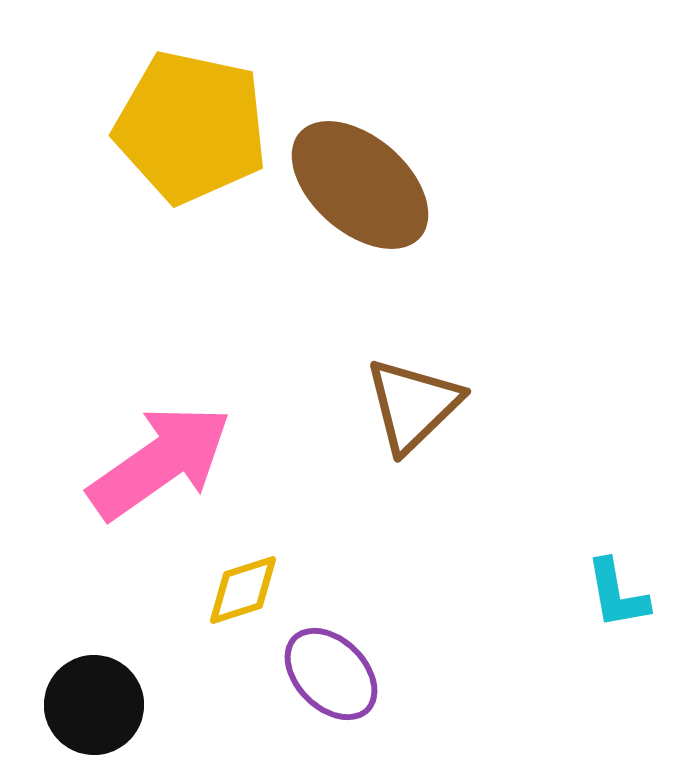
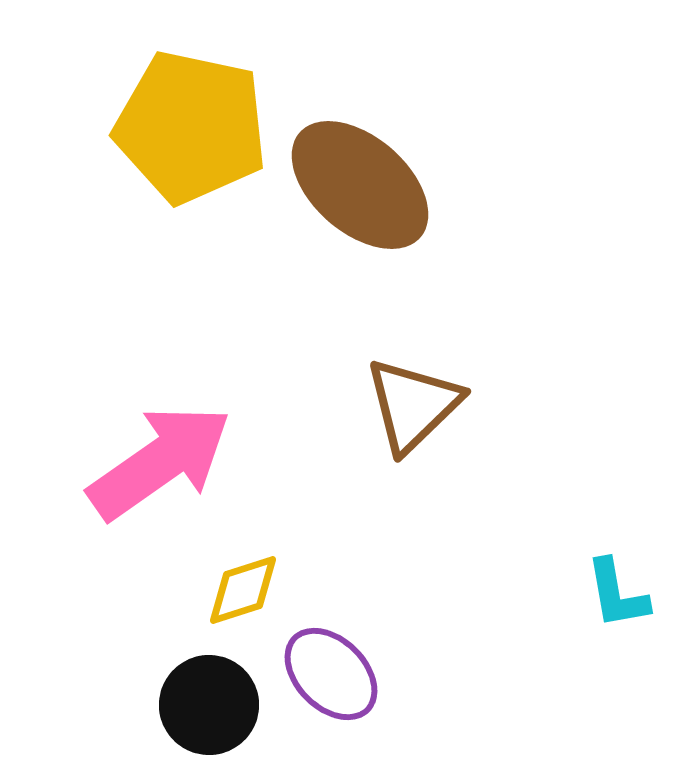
black circle: moved 115 px right
